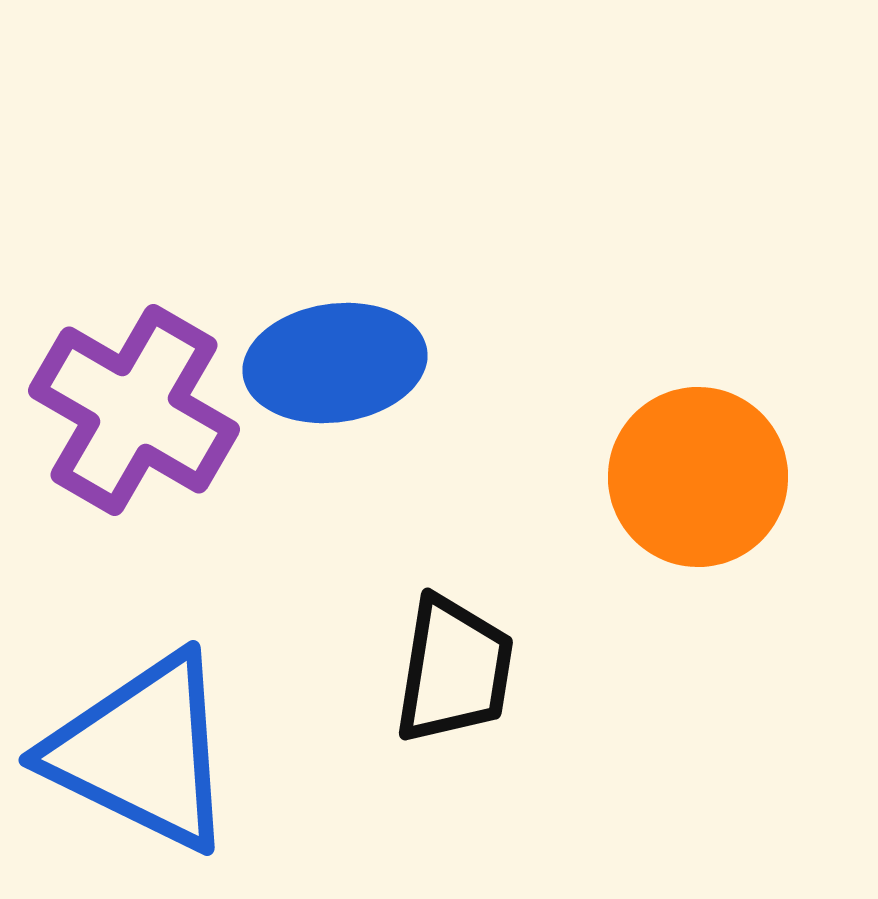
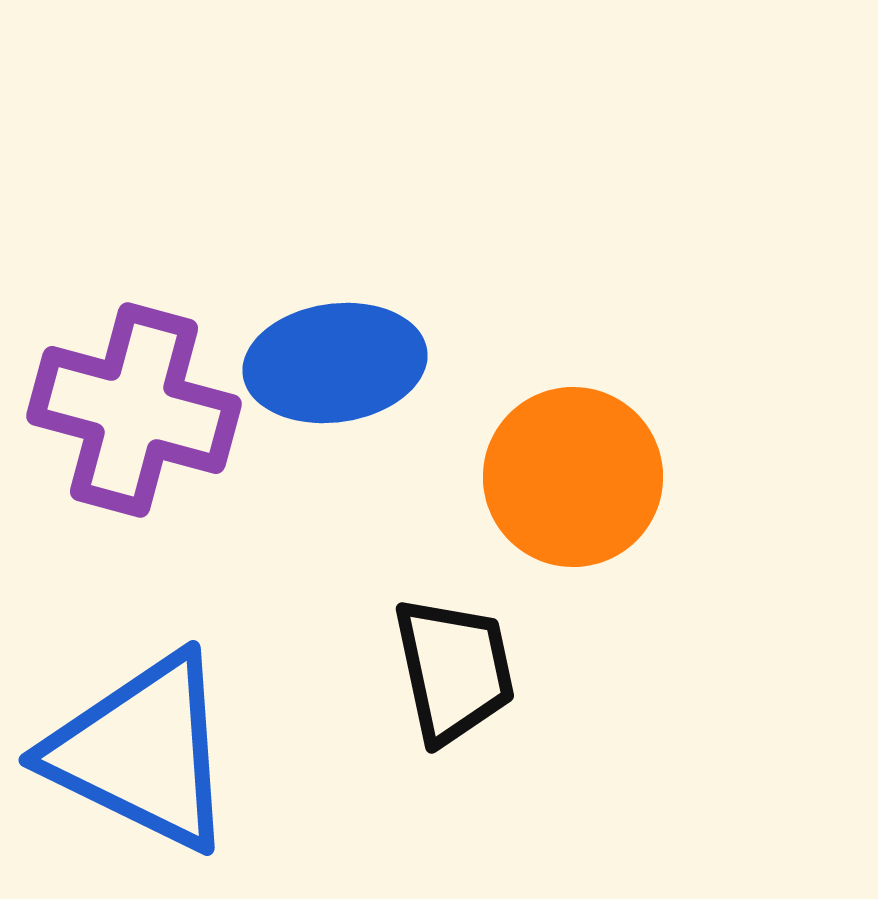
purple cross: rotated 15 degrees counterclockwise
orange circle: moved 125 px left
black trapezoid: rotated 21 degrees counterclockwise
